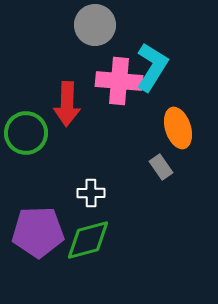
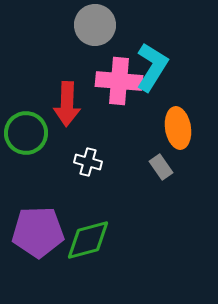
orange ellipse: rotated 9 degrees clockwise
white cross: moved 3 px left, 31 px up; rotated 16 degrees clockwise
